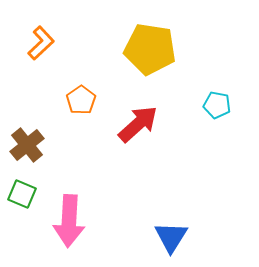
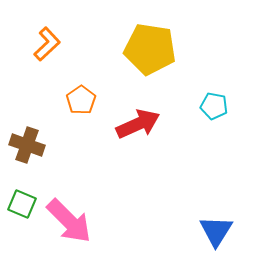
orange L-shape: moved 6 px right, 1 px down
cyan pentagon: moved 3 px left, 1 px down
red arrow: rotated 18 degrees clockwise
brown cross: rotated 32 degrees counterclockwise
green square: moved 10 px down
pink arrow: rotated 48 degrees counterclockwise
blue triangle: moved 45 px right, 6 px up
